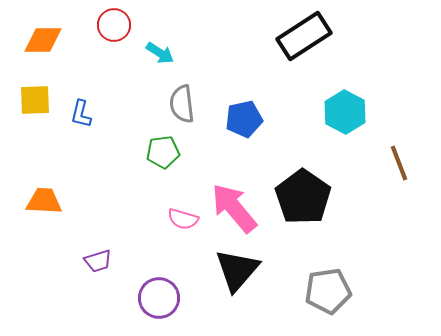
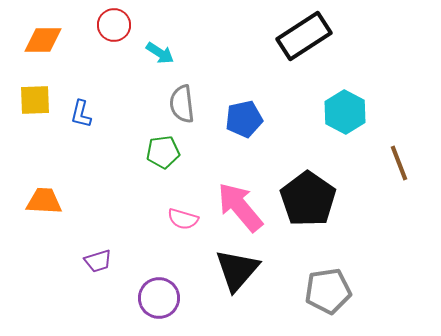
black pentagon: moved 5 px right, 2 px down
pink arrow: moved 6 px right, 1 px up
